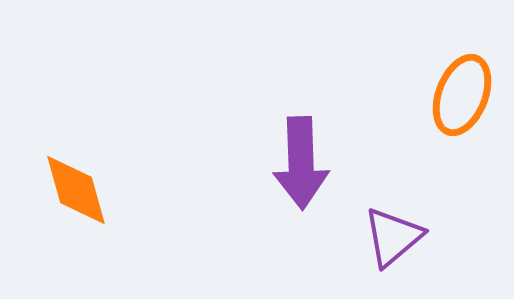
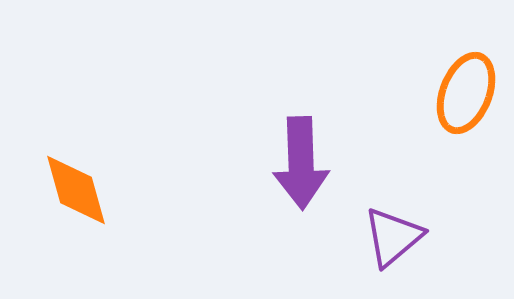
orange ellipse: moved 4 px right, 2 px up
